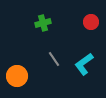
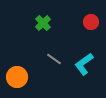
green cross: rotated 28 degrees counterclockwise
gray line: rotated 21 degrees counterclockwise
orange circle: moved 1 px down
